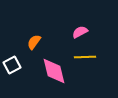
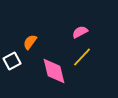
orange semicircle: moved 4 px left
yellow line: moved 3 px left; rotated 45 degrees counterclockwise
white square: moved 4 px up
